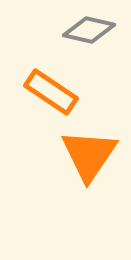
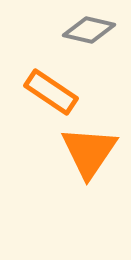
orange triangle: moved 3 px up
